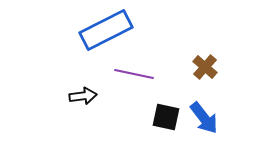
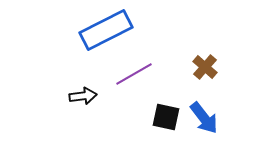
purple line: rotated 42 degrees counterclockwise
